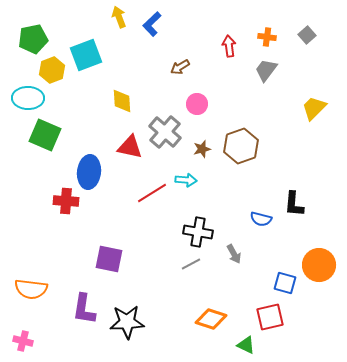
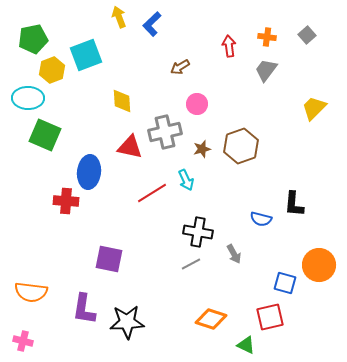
gray cross: rotated 36 degrees clockwise
cyan arrow: rotated 60 degrees clockwise
orange semicircle: moved 3 px down
